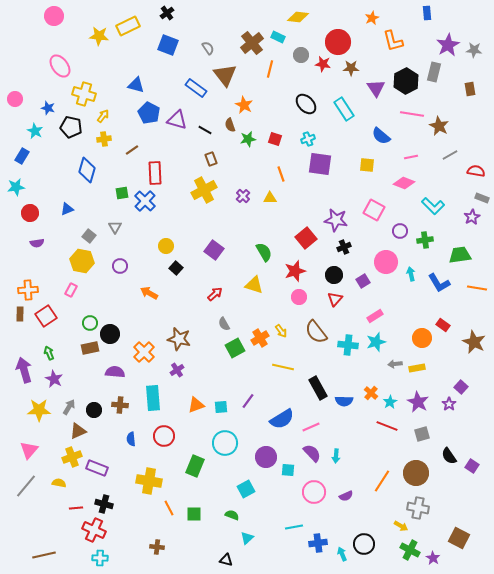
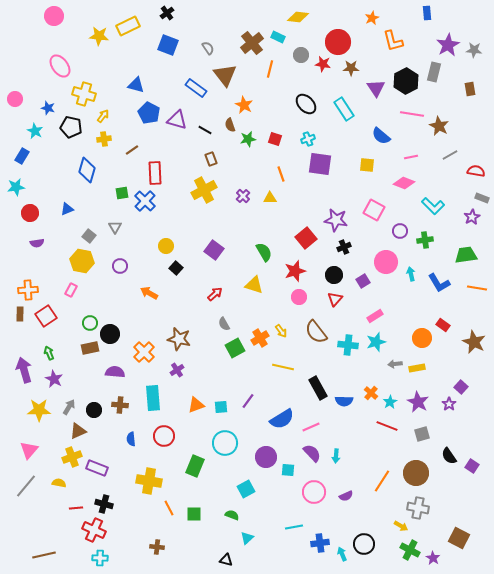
green trapezoid at (460, 255): moved 6 px right
blue cross at (318, 543): moved 2 px right
